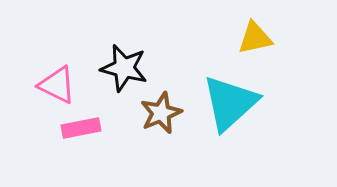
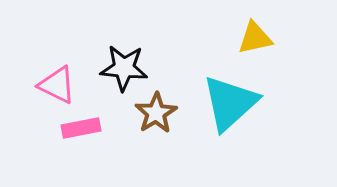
black star: rotated 9 degrees counterclockwise
brown star: moved 5 px left; rotated 9 degrees counterclockwise
